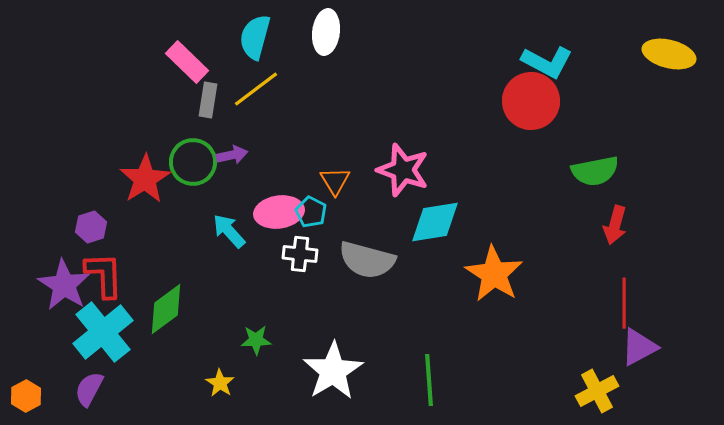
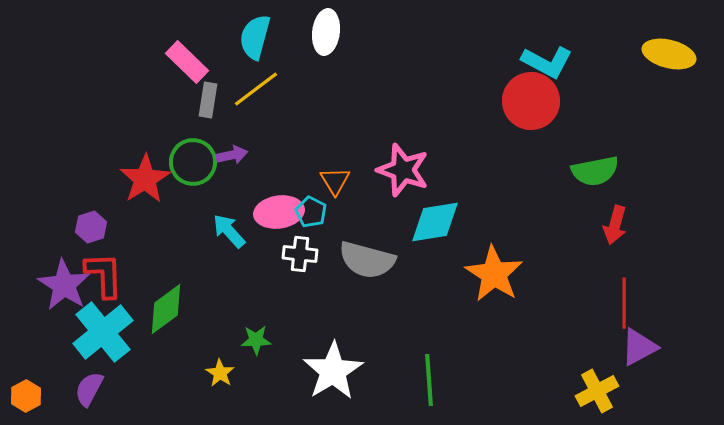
yellow star: moved 10 px up
